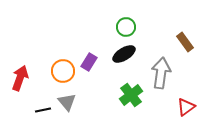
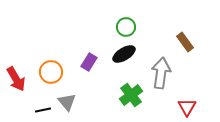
orange circle: moved 12 px left, 1 px down
red arrow: moved 4 px left, 1 px down; rotated 130 degrees clockwise
red triangle: moved 1 px right; rotated 24 degrees counterclockwise
